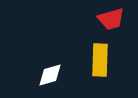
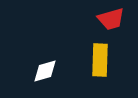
white diamond: moved 5 px left, 4 px up
